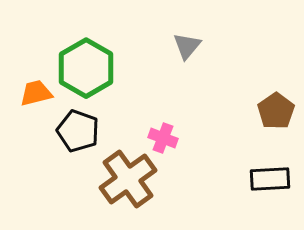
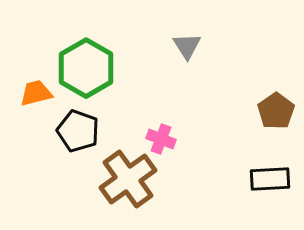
gray triangle: rotated 12 degrees counterclockwise
pink cross: moved 2 px left, 1 px down
